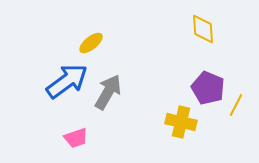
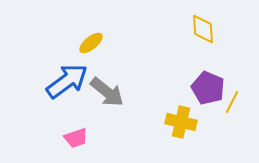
gray arrow: moved 1 px left; rotated 99 degrees clockwise
yellow line: moved 4 px left, 3 px up
